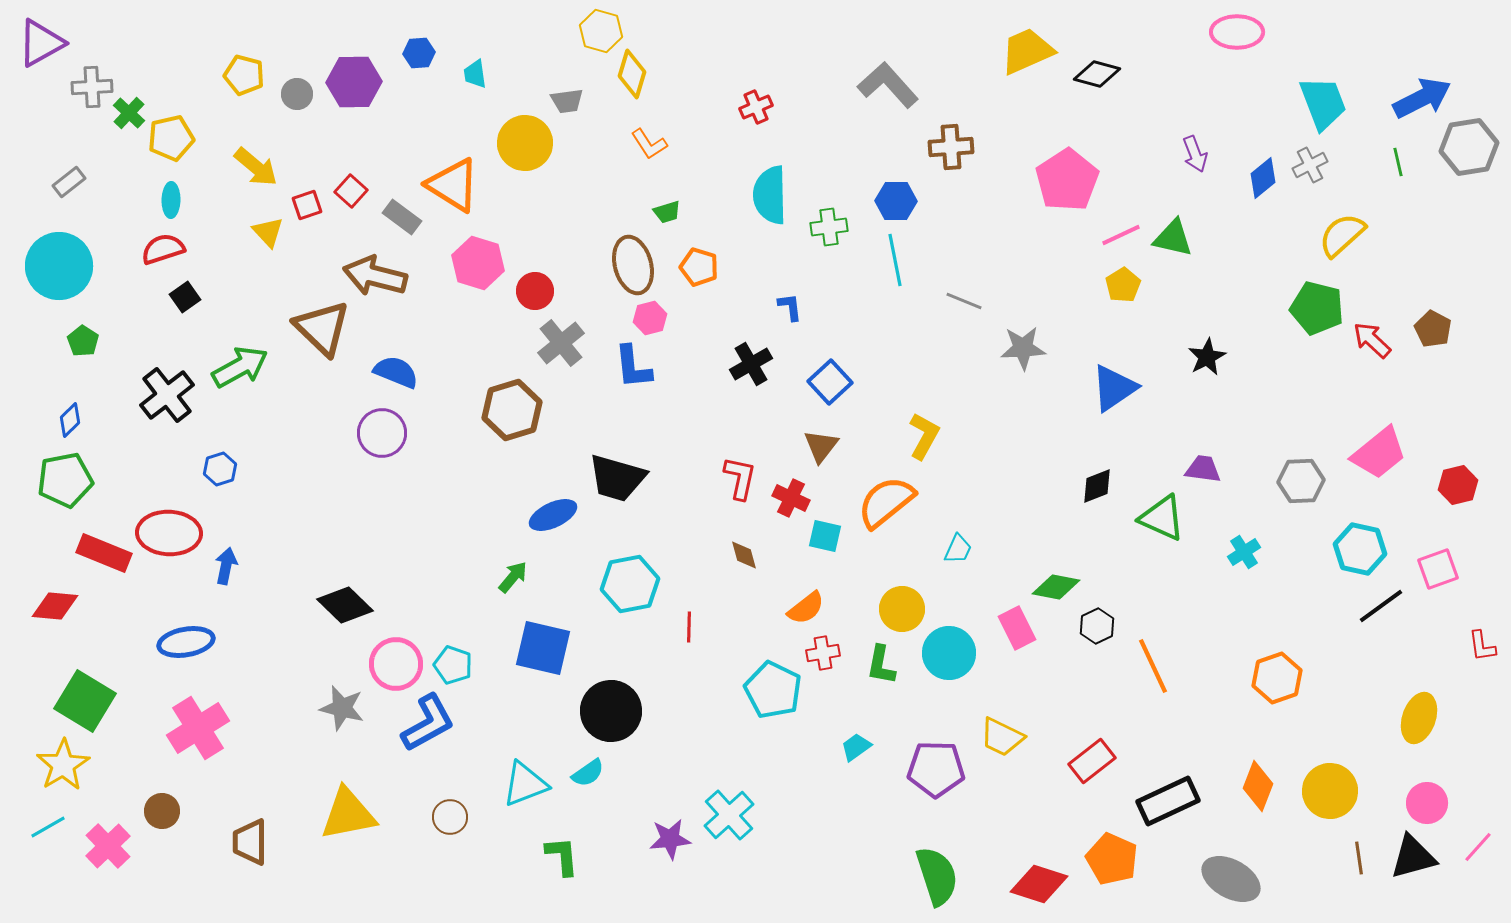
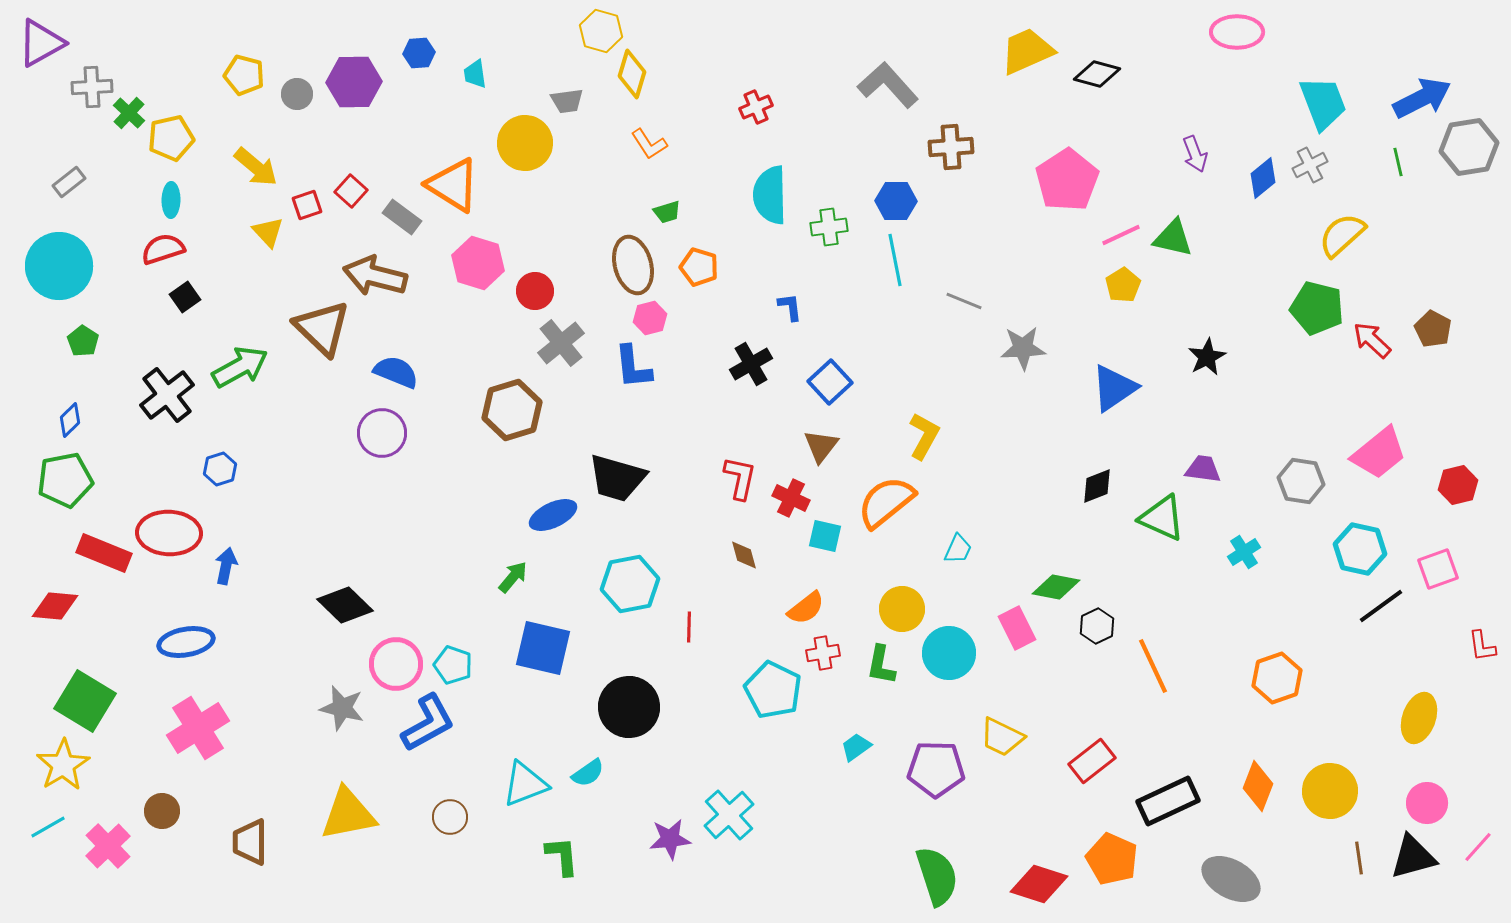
gray hexagon at (1301, 481): rotated 12 degrees clockwise
black circle at (611, 711): moved 18 px right, 4 px up
